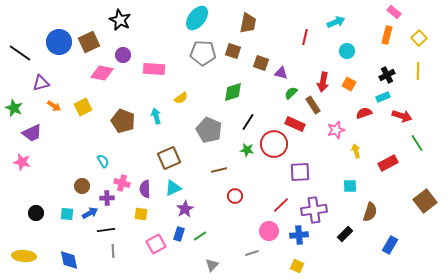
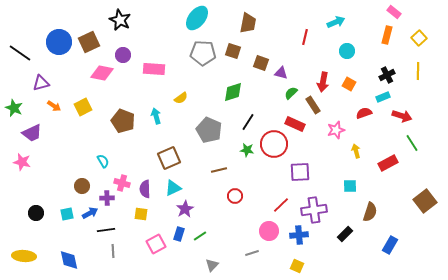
green line at (417, 143): moved 5 px left
cyan square at (67, 214): rotated 16 degrees counterclockwise
